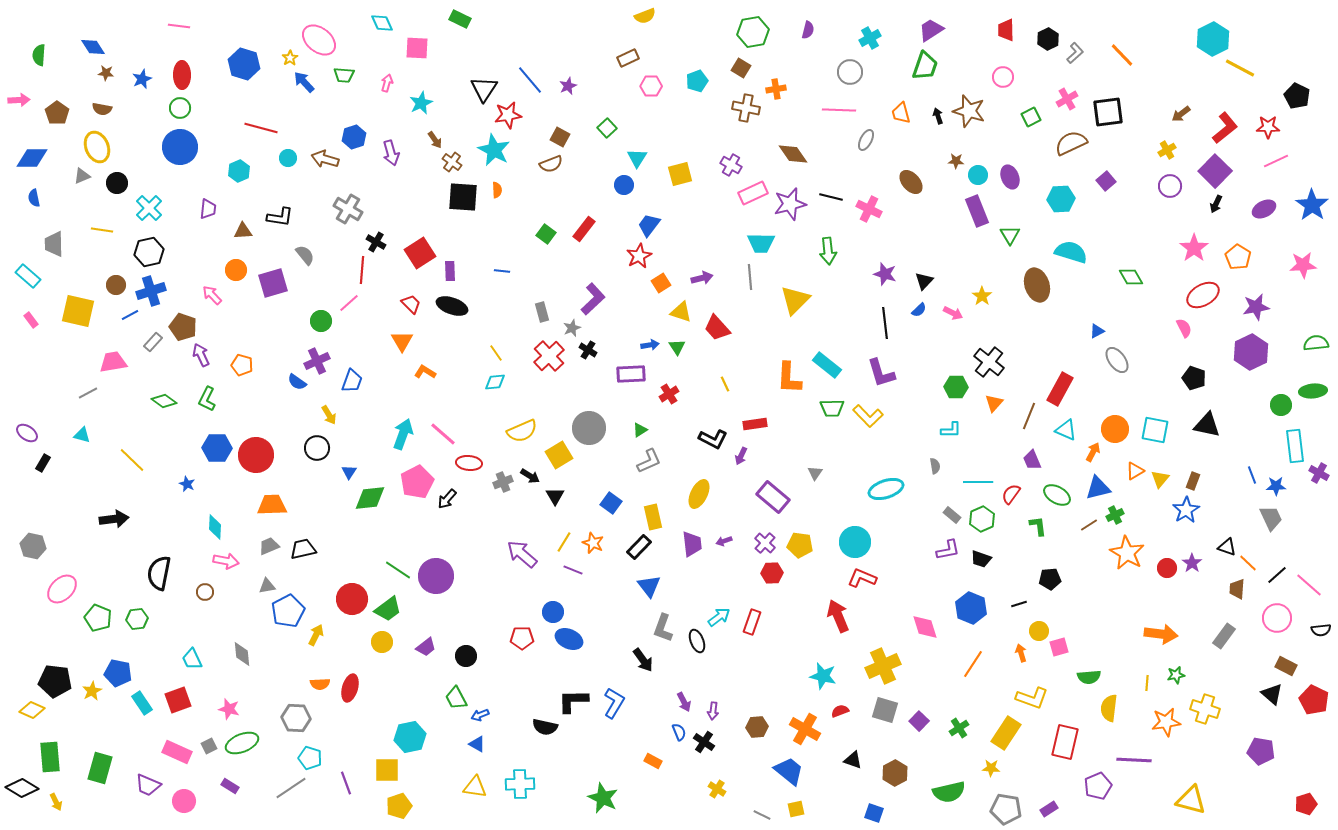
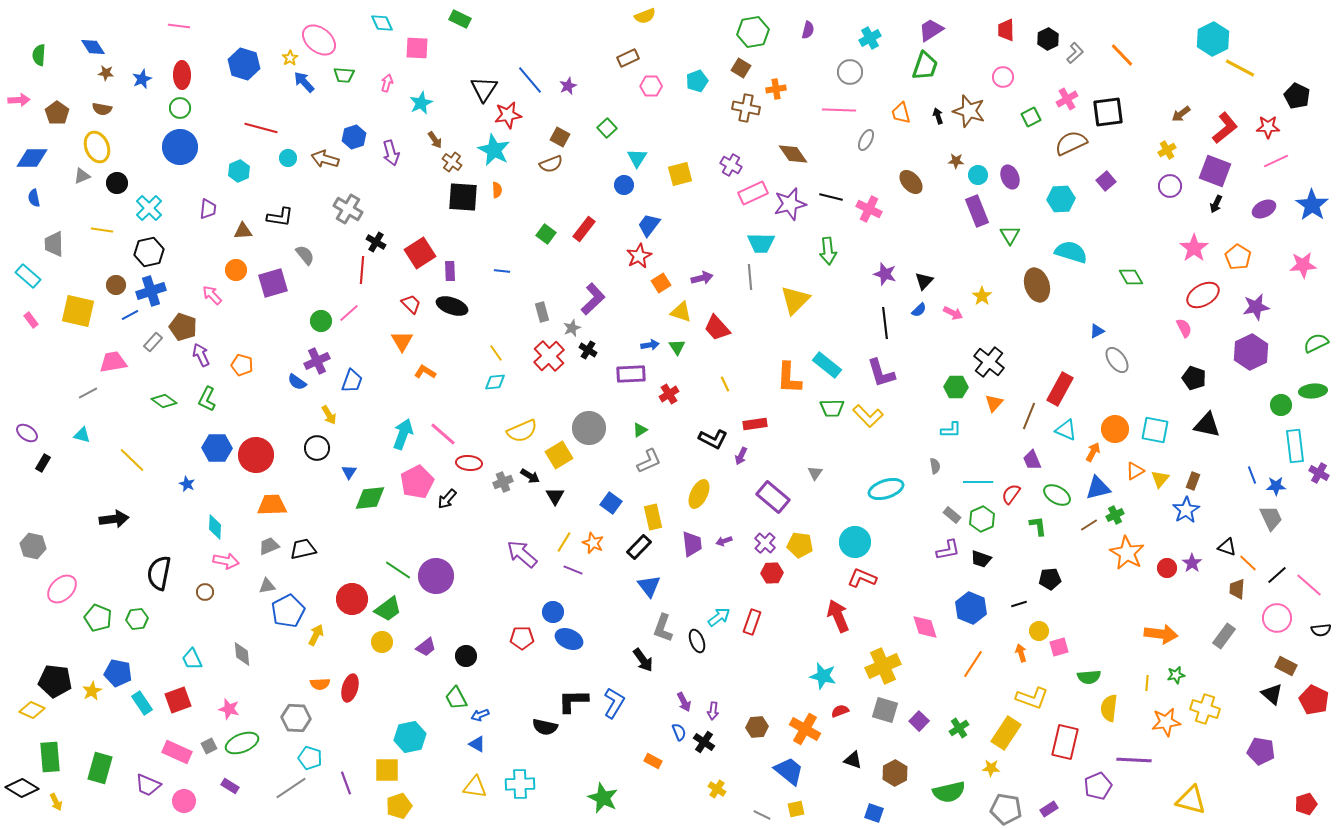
purple square at (1215, 171): rotated 24 degrees counterclockwise
pink line at (349, 303): moved 10 px down
green semicircle at (1316, 343): rotated 20 degrees counterclockwise
